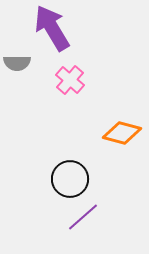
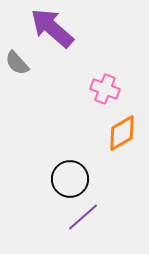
purple arrow: rotated 18 degrees counterclockwise
gray semicircle: rotated 48 degrees clockwise
pink cross: moved 35 px right, 9 px down; rotated 20 degrees counterclockwise
orange diamond: rotated 45 degrees counterclockwise
